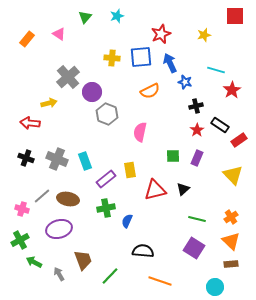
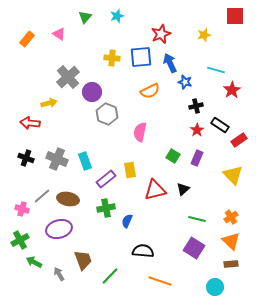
green square at (173, 156): rotated 32 degrees clockwise
